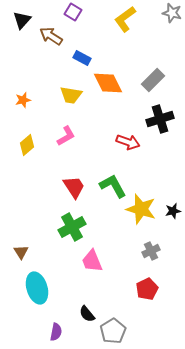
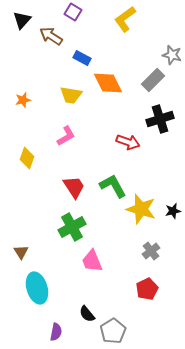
gray star: moved 42 px down
yellow diamond: moved 13 px down; rotated 30 degrees counterclockwise
gray cross: rotated 12 degrees counterclockwise
